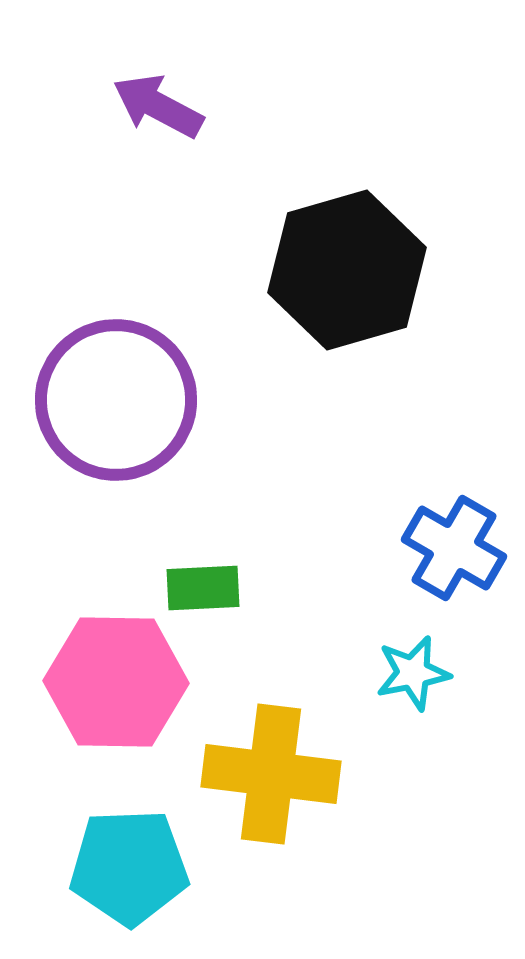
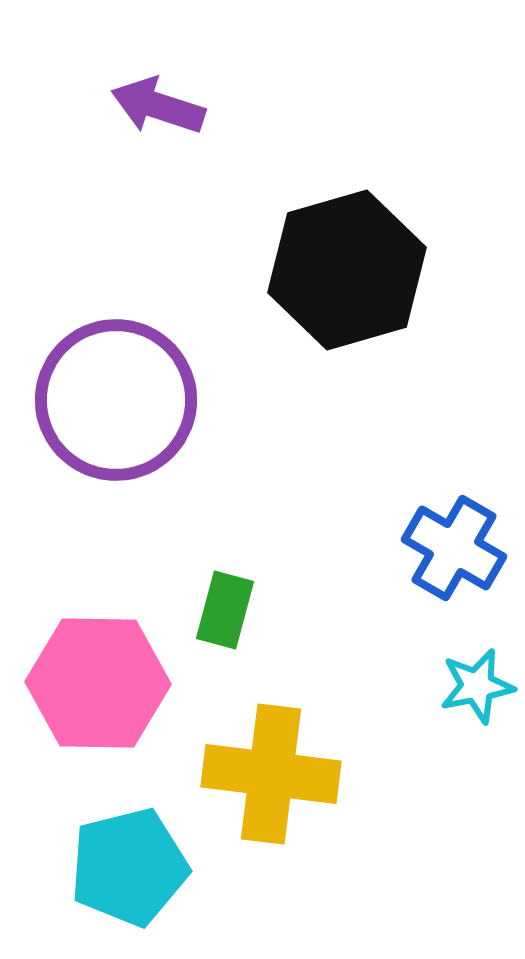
purple arrow: rotated 10 degrees counterclockwise
green rectangle: moved 22 px right, 22 px down; rotated 72 degrees counterclockwise
cyan star: moved 64 px right, 13 px down
pink hexagon: moved 18 px left, 1 px down
cyan pentagon: rotated 12 degrees counterclockwise
